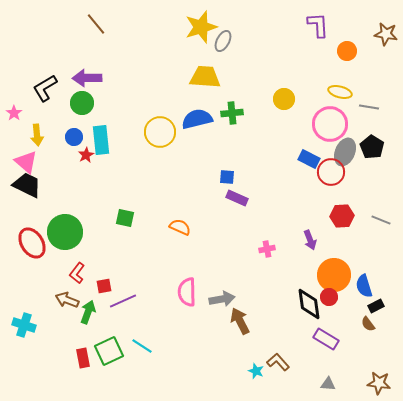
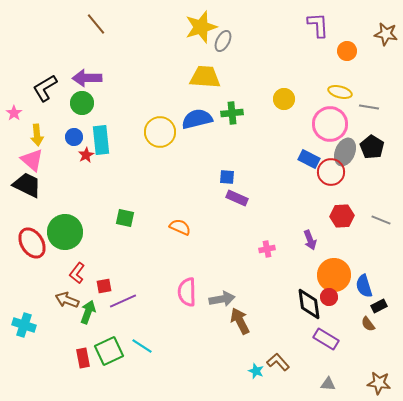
pink triangle at (26, 162): moved 6 px right, 2 px up
black rectangle at (376, 306): moved 3 px right
